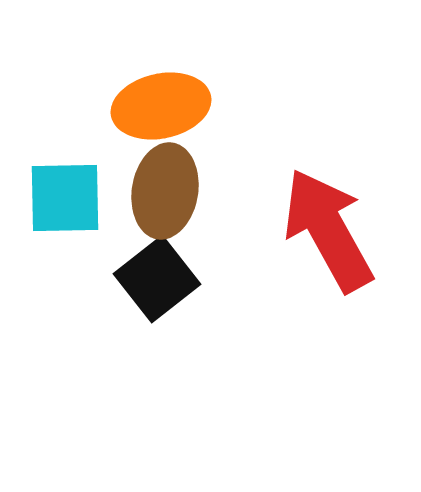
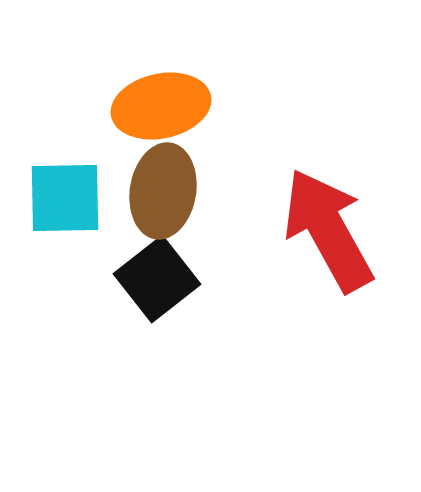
brown ellipse: moved 2 px left
